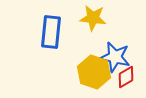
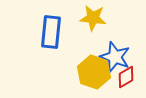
blue star: rotated 8 degrees clockwise
